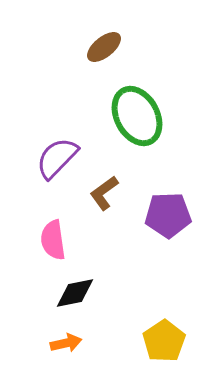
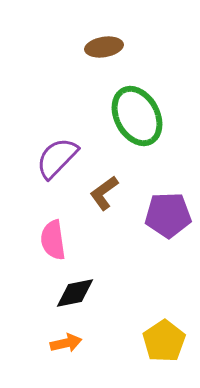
brown ellipse: rotated 30 degrees clockwise
